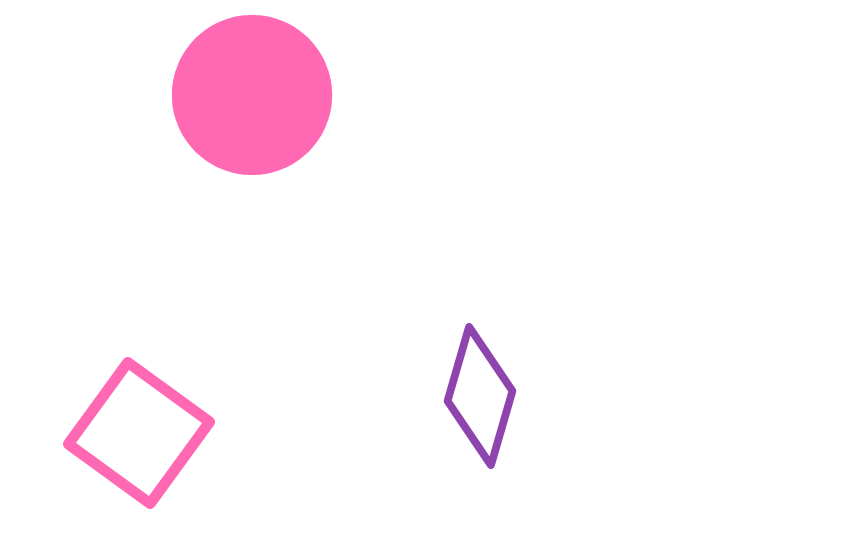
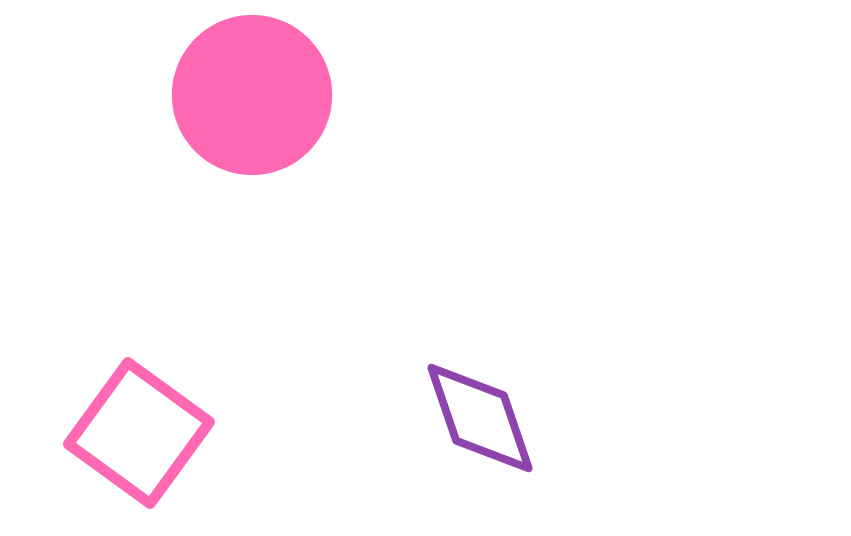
purple diamond: moved 22 px down; rotated 35 degrees counterclockwise
